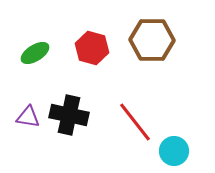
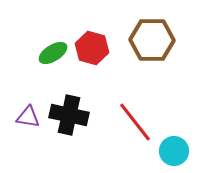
green ellipse: moved 18 px right
